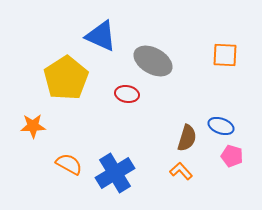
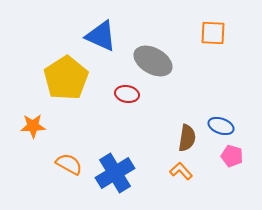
orange square: moved 12 px left, 22 px up
brown semicircle: rotated 8 degrees counterclockwise
